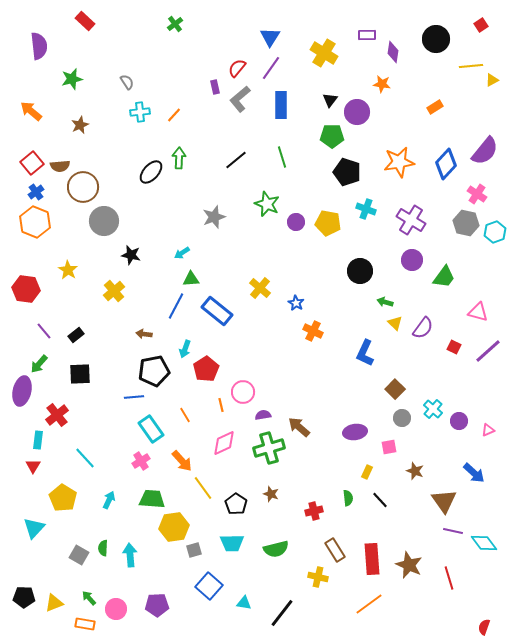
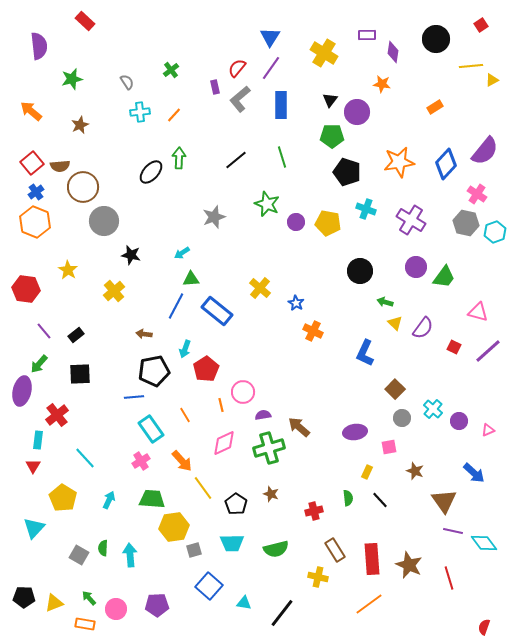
green cross at (175, 24): moved 4 px left, 46 px down
purple circle at (412, 260): moved 4 px right, 7 px down
